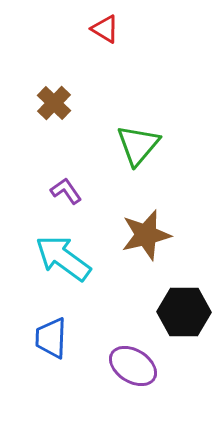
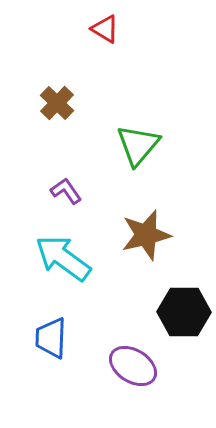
brown cross: moved 3 px right
